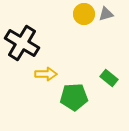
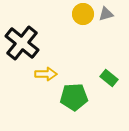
yellow circle: moved 1 px left
black cross: rotated 8 degrees clockwise
